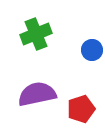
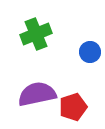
blue circle: moved 2 px left, 2 px down
red pentagon: moved 8 px left, 2 px up
